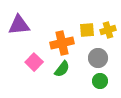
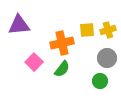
gray circle: moved 9 px right
